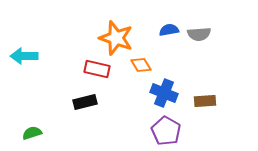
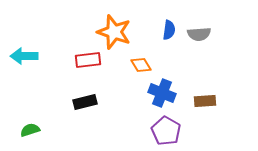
blue semicircle: rotated 108 degrees clockwise
orange star: moved 2 px left, 6 px up
red rectangle: moved 9 px left, 9 px up; rotated 20 degrees counterclockwise
blue cross: moved 2 px left
green semicircle: moved 2 px left, 3 px up
